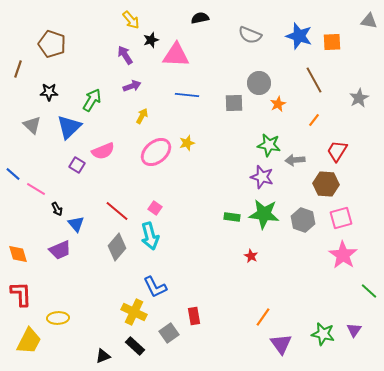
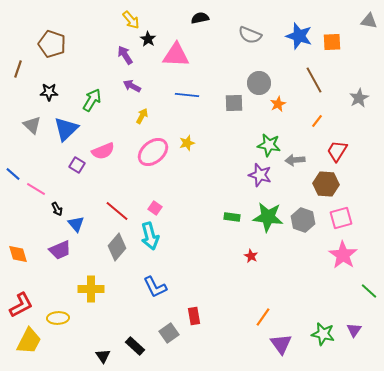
black star at (151, 40): moved 3 px left, 1 px up; rotated 21 degrees counterclockwise
purple arrow at (132, 86): rotated 132 degrees counterclockwise
orange line at (314, 120): moved 3 px right, 1 px down
blue triangle at (69, 127): moved 3 px left, 2 px down
pink ellipse at (156, 152): moved 3 px left
purple star at (262, 177): moved 2 px left, 2 px up
green star at (264, 214): moved 4 px right, 3 px down
red L-shape at (21, 294): moved 11 px down; rotated 64 degrees clockwise
yellow cross at (134, 312): moved 43 px left, 23 px up; rotated 25 degrees counterclockwise
black triangle at (103, 356): rotated 42 degrees counterclockwise
